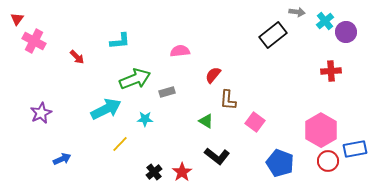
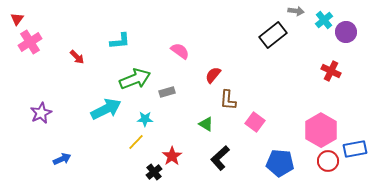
gray arrow: moved 1 px left, 1 px up
cyan cross: moved 1 px left, 1 px up
pink cross: moved 4 px left, 1 px down; rotated 30 degrees clockwise
pink semicircle: rotated 42 degrees clockwise
red cross: rotated 30 degrees clockwise
green triangle: moved 3 px down
yellow line: moved 16 px right, 2 px up
black L-shape: moved 3 px right, 2 px down; rotated 100 degrees clockwise
blue pentagon: rotated 16 degrees counterclockwise
red star: moved 10 px left, 16 px up
